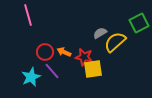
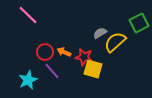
pink line: rotated 30 degrees counterclockwise
yellow square: rotated 24 degrees clockwise
cyan star: moved 3 px left, 3 px down
